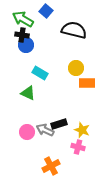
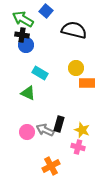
black rectangle: rotated 56 degrees counterclockwise
